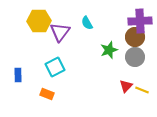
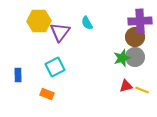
green star: moved 13 px right, 8 px down
red triangle: rotated 32 degrees clockwise
